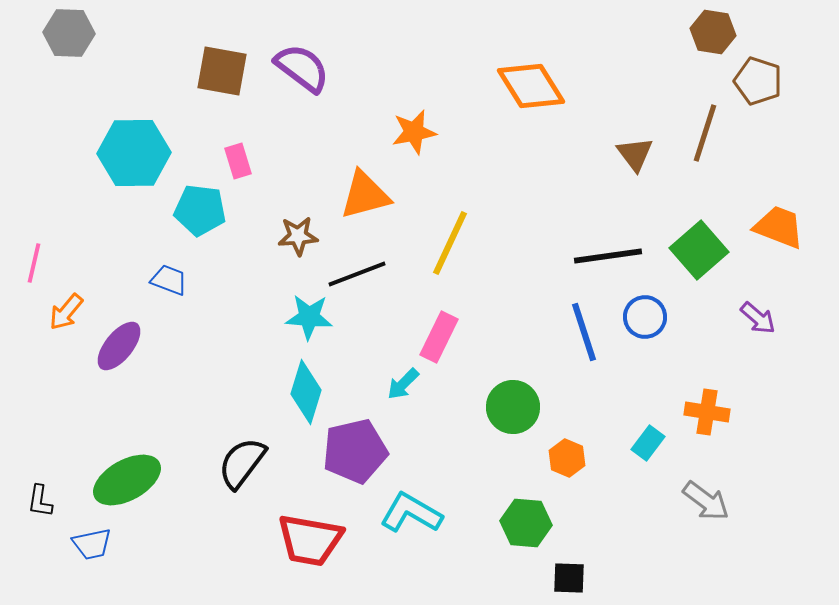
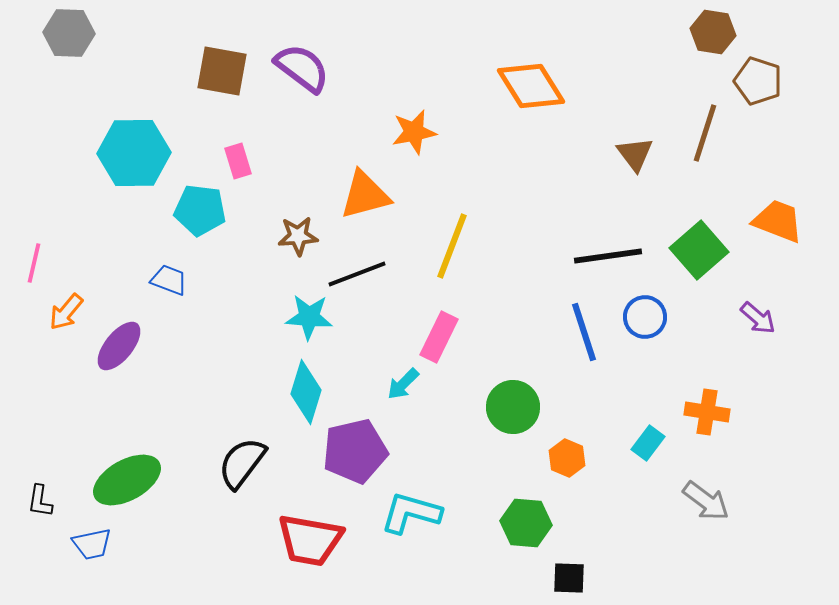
orange trapezoid at (779, 227): moved 1 px left, 6 px up
yellow line at (450, 243): moved 2 px right, 3 px down; rotated 4 degrees counterclockwise
cyan L-shape at (411, 513): rotated 14 degrees counterclockwise
